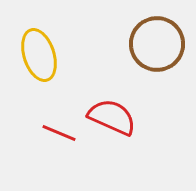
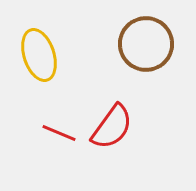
brown circle: moved 11 px left
red semicircle: moved 10 px down; rotated 102 degrees clockwise
